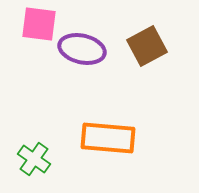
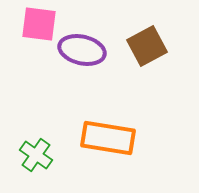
purple ellipse: moved 1 px down
orange rectangle: rotated 4 degrees clockwise
green cross: moved 2 px right, 4 px up
